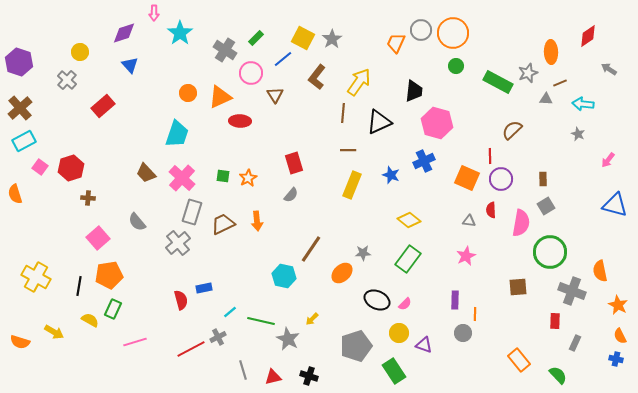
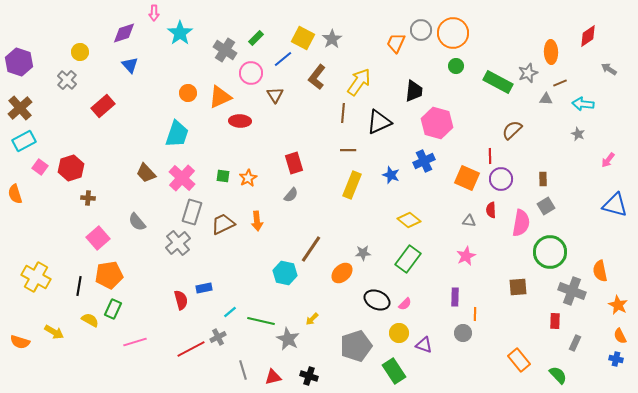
cyan hexagon at (284, 276): moved 1 px right, 3 px up
purple rectangle at (455, 300): moved 3 px up
